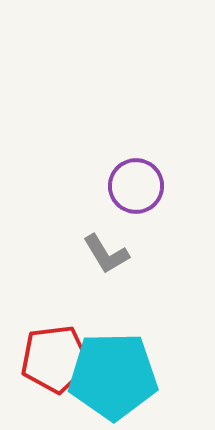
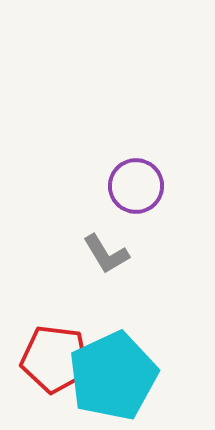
red pentagon: rotated 14 degrees clockwise
cyan pentagon: rotated 24 degrees counterclockwise
